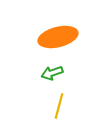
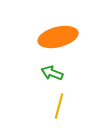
green arrow: rotated 40 degrees clockwise
